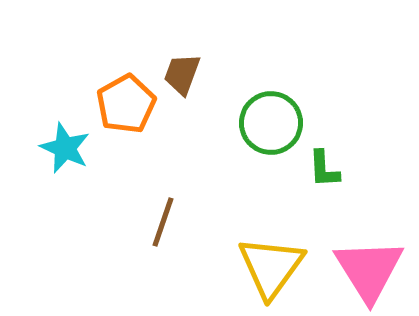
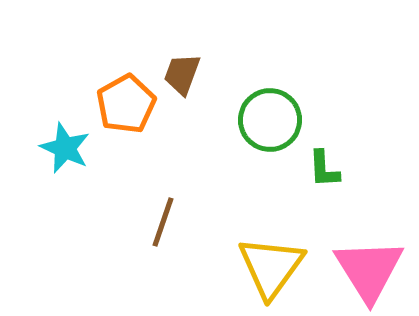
green circle: moved 1 px left, 3 px up
